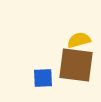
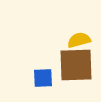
brown square: rotated 9 degrees counterclockwise
